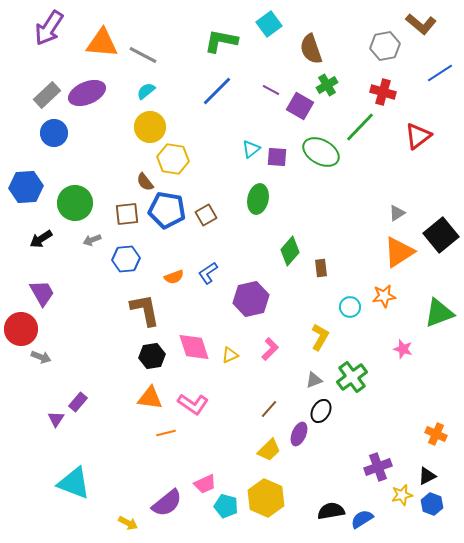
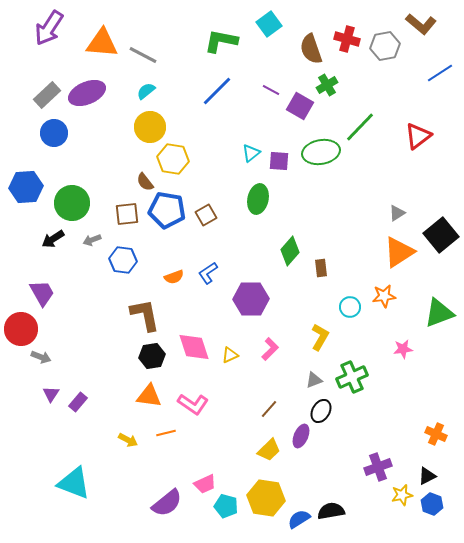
red cross at (383, 92): moved 36 px left, 53 px up
cyan triangle at (251, 149): moved 4 px down
green ellipse at (321, 152): rotated 39 degrees counterclockwise
purple square at (277, 157): moved 2 px right, 4 px down
green circle at (75, 203): moved 3 px left
black arrow at (41, 239): moved 12 px right
blue hexagon at (126, 259): moved 3 px left, 1 px down; rotated 12 degrees clockwise
purple hexagon at (251, 299): rotated 12 degrees clockwise
brown L-shape at (145, 310): moved 5 px down
pink star at (403, 349): rotated 24 degrees counterclockwise
green cross at (352, 377): rotated 12 degrees clockwise
orange triangle at (150, 398): moved 1 px left, 2 px up
purple triangle at (56, 419): moved 5 px left, 25 px up
purple ellipse at (299, 434): moved 2 px right, 2 px down
yellow hexagon at (266, 498): rotated 15 degrees counterclockwise
blue semicircle at (362, 519): moved 63 px left
yellow arrow at (128, 523): moved 83 px up
